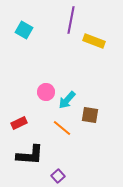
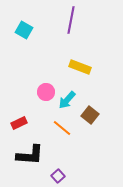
yellow rectangle: moved 14 px left, 26 px down
brown square: rotated 30 degrees clockwise
